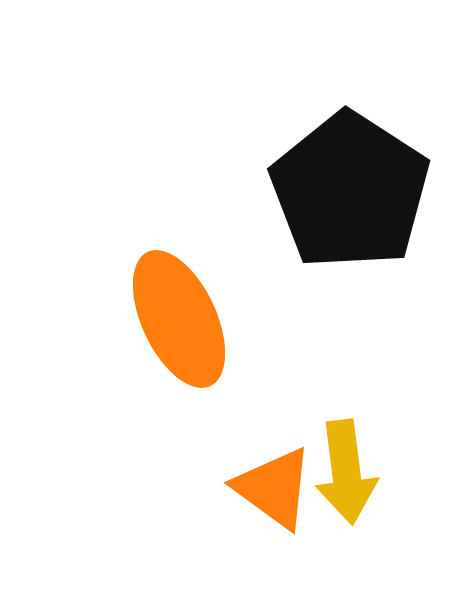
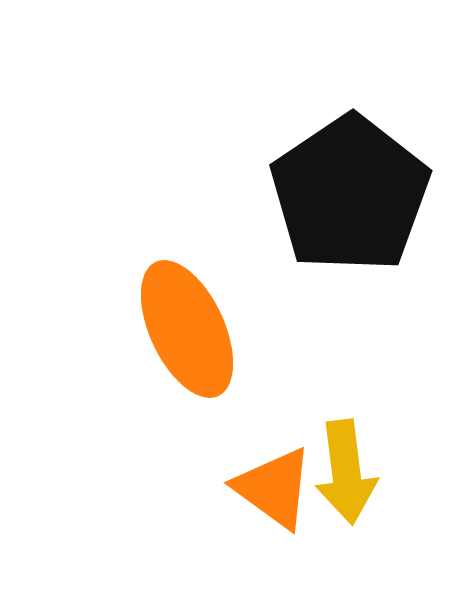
black pentagon: moved 3 px down; rotated 5 degrees clockwise
orange ellipse: moved 8 px right, 10 px down
